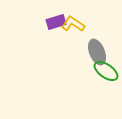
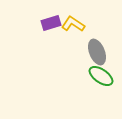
purple rectangle: moved 5 px left, 1 px down
green ellipse: moved 5 px left, 5 px down
